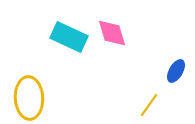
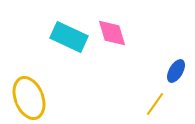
yellow ellipse: rotated 18 degrees counterclockwise
yellow line: moved 6 px right, 1 px up
